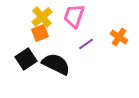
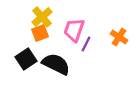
pink trapezoid: moved 14 px down
purple line: rotated 28 degrees counterclockwise
